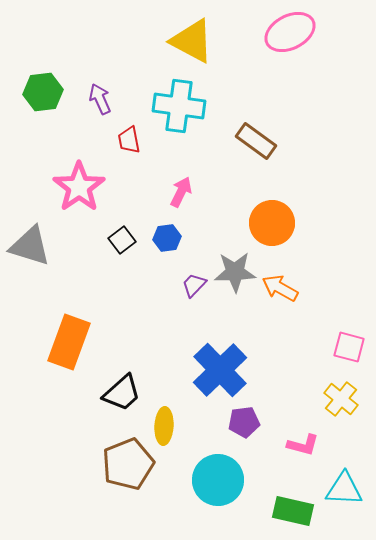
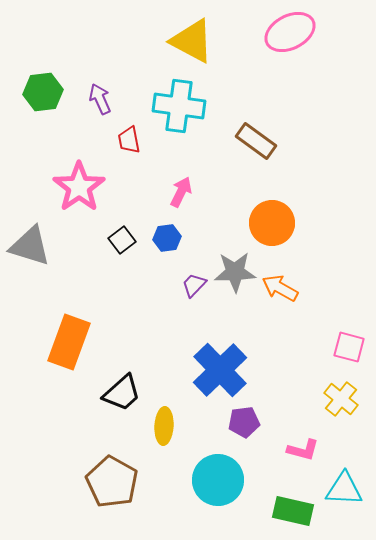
pink L-shape: moved 5 px down
brown pentagon: moved 16 px left, 18 px down; rotated 21 degrees counterclockwise
